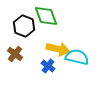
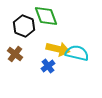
cyan semicircle: moved 4 px up
blue cross: rotated 16 degrees clockwise
